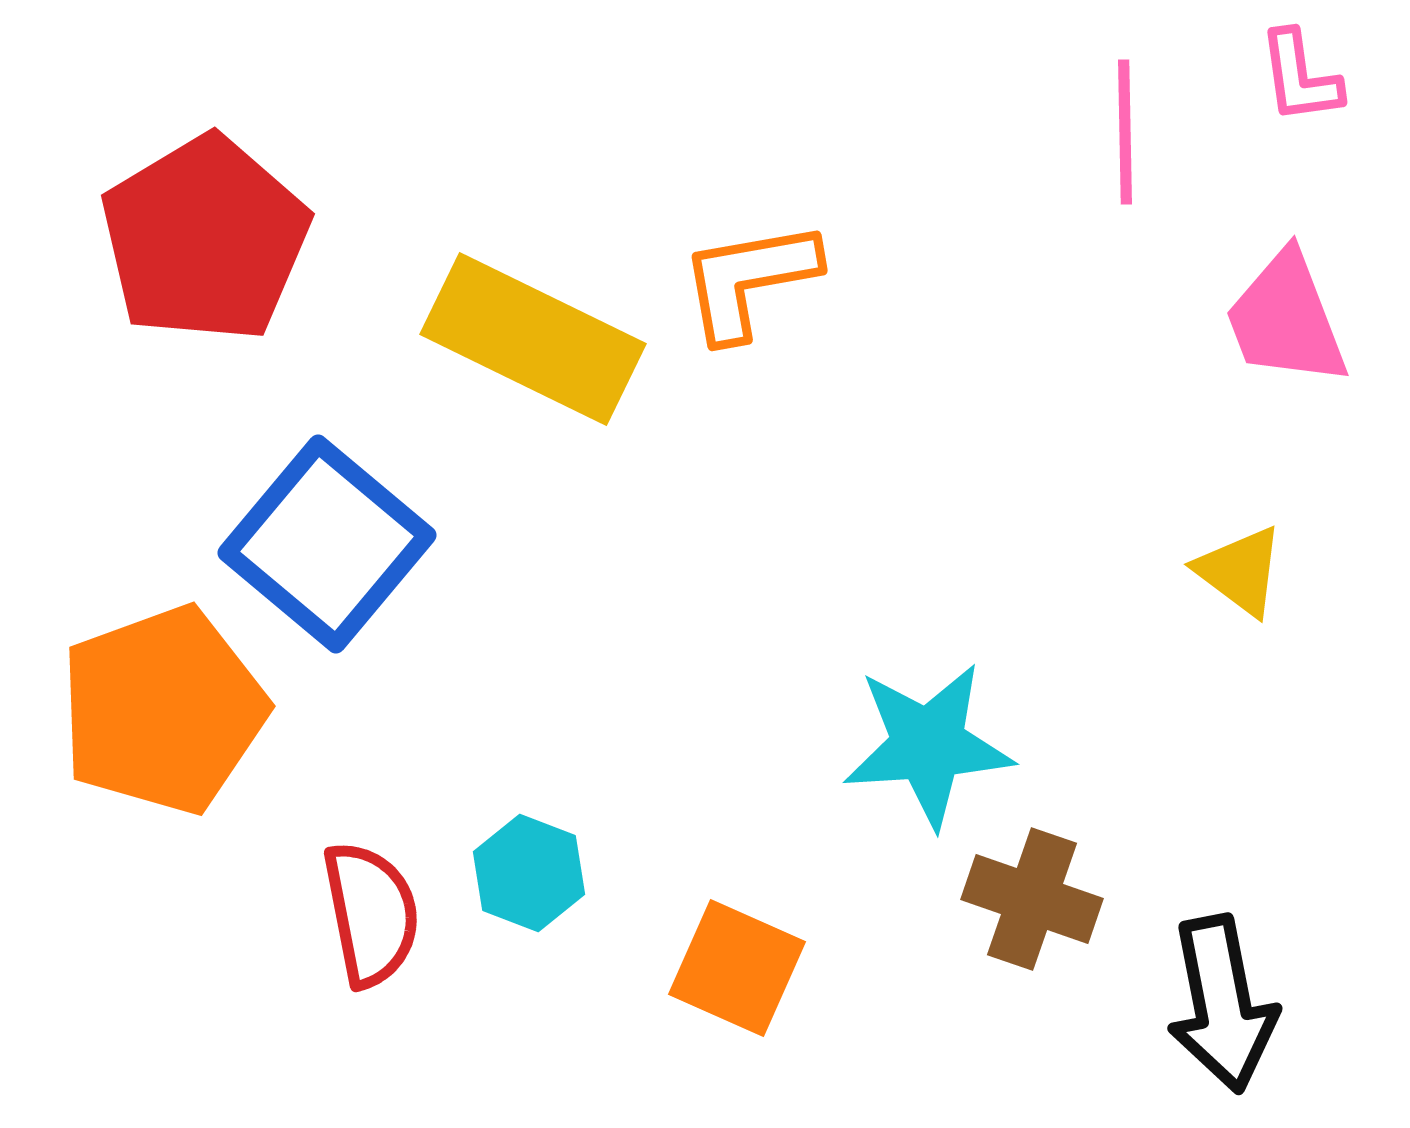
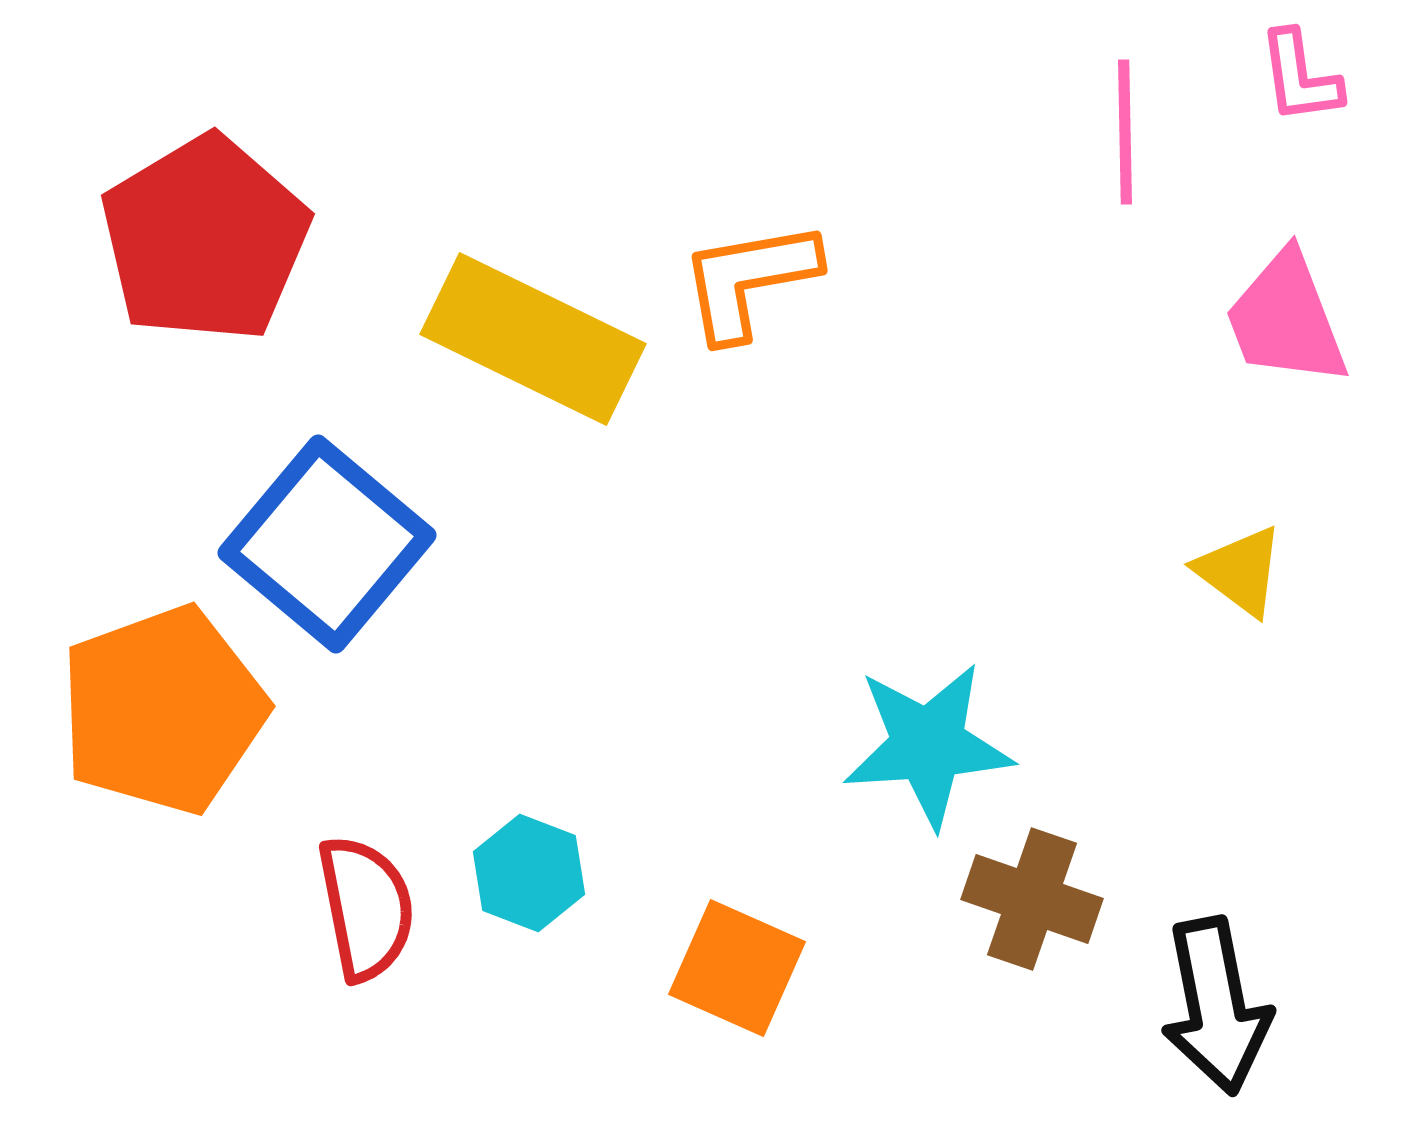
red semicircle: moved 5 px left, 6 px up
black arrow: moved 6 px left, 2 px down
